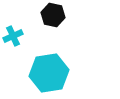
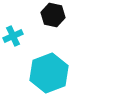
cyan hexagon: rotated 12 degrees counterclockwise
